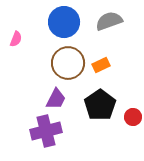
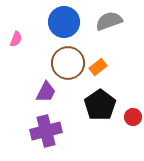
orange rectangle: moved 3 px left, 2 px down; rotated 12 degrees counterclockwise
purple trapezoid: moved 10 px left, 7 px up
